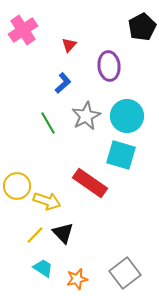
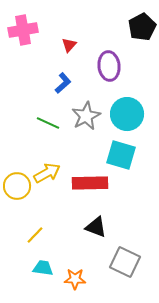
pink cross: rotated 24 degrees clockwise
cyan circle: moved 2 px up
green line: rotated 35 degrees counterclockwise
red rectangle: rotated 36 degrees counterclockwise
yellow arrow: moved 28 px up; rotated 48 degrees counterclockwise
black triangle: moved 33 px right, 6 px up; rotated 25 degrees counterclockwise
cyan trapezoid: rotated 25 degrees counterclockwise
gray square: moved 11 px up; rotated 28 degrees counterclockwise
orange star: moved 2 px left; rotated 15 degrees clockwise
